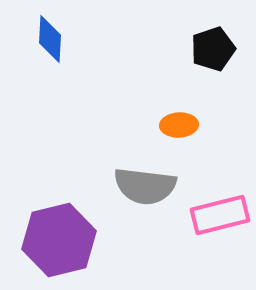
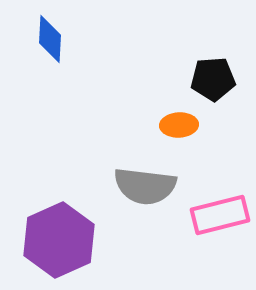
black pentagon: moved 30 px down; rotated 15 degrees clockwise
purple hexagon: rotated 10 degrees counterclockwise
